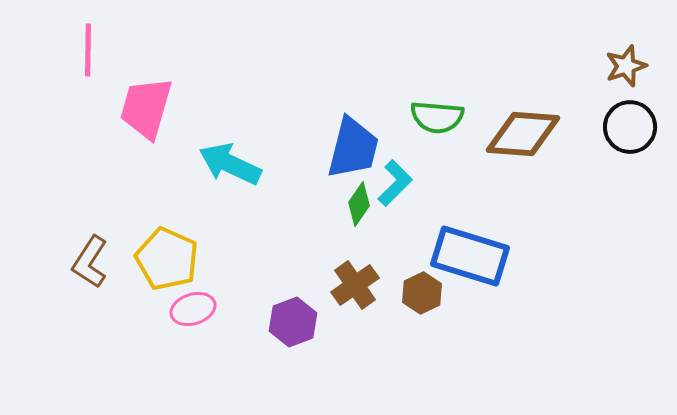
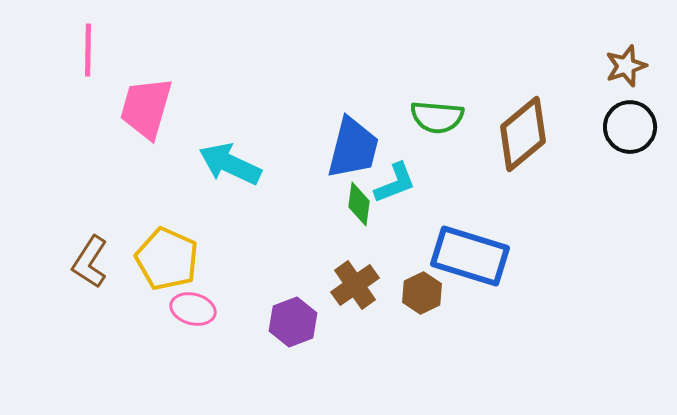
brown diamond: rotated 44 degrees counterclockwise
cyan L-shape: rotated 24 degrees clockwise
green diamond: rotated 27 degrees counterclockwise
pink ellipse: rotated 33 degrees clockwise
